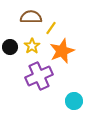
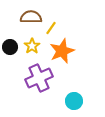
purple cross: moved 2 px down
